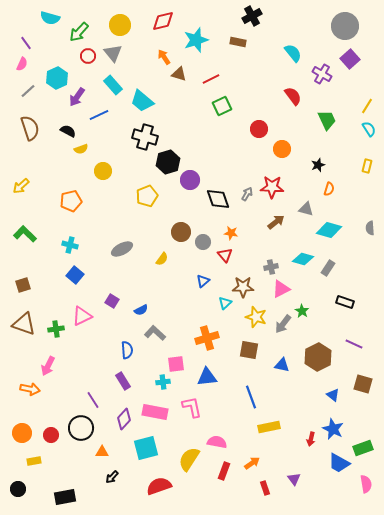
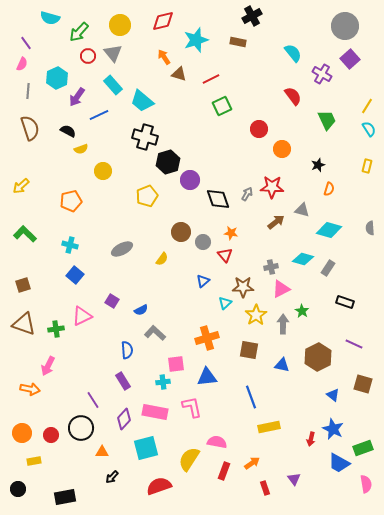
gray line at (28, 91): rotated 42 degrees counterclockwise
gray triangle at (306, 209): moved 4 px left, 1 px down
yellow star at (256, 317): moved 2 px up; rotated 20 degrees clockwise
gray arrow at (283, 324): rotated 144 degrees clockwise
